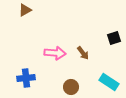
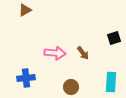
cyan rectangle: moved 2 px right; rotated 60 degrees clockwise
